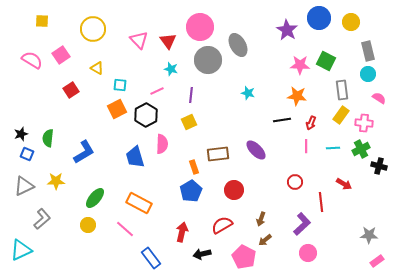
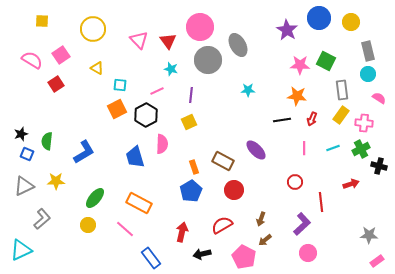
red square at (71, 90): moved 15 px left, 6 px up
cyan star at (248, 93): moved 3 px up; rotated 16 degrees counterclockwise
red arrow at (311, 123): moved 1 px right, 4 px up
green semicircle at (48, 138): moved 1 px left, 3 px down
pink line at (306, 146): moved 2 px left, 2 px down
cyan line at (333, 148): rotated 16 degrees counterclockwise
brown rectangle at (218, 154): moved 5 px right, 7 px down; rotated 35 degrees clockwise
red arrow at (344, 184): moved 7 px right; rotated 49 degrees counterclockwise
